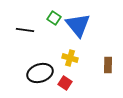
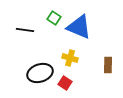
blue triangle: moved 1 px right, 2 px down; rotated 28 degrees counterclockwise
